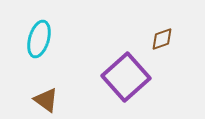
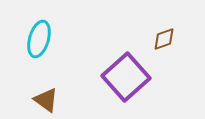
brown diamond: moved 2 px right
